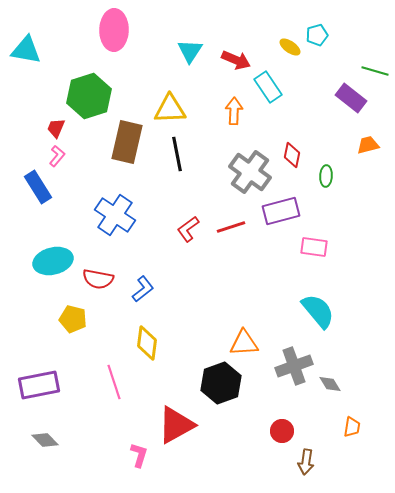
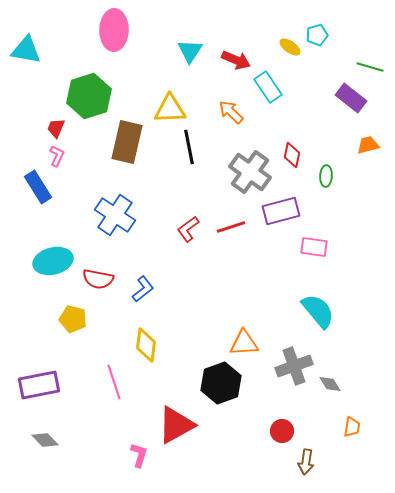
green line at (375, 71): moved 5 px left, 4 px up
orange arrow at (234, 111): moved 3 px left, 1 px down; rotated 48 degrees counterclockwise
black line at (177, 154): moved 12 px right, 7 px up
pink L-shape at (57, 156): rotated 15 degrees counterclockwise
yellow diamond at (147, 343): moved 1 px left, 2 px down
